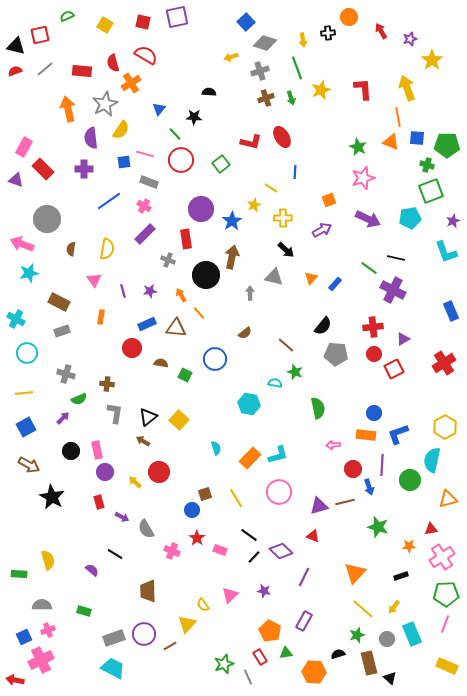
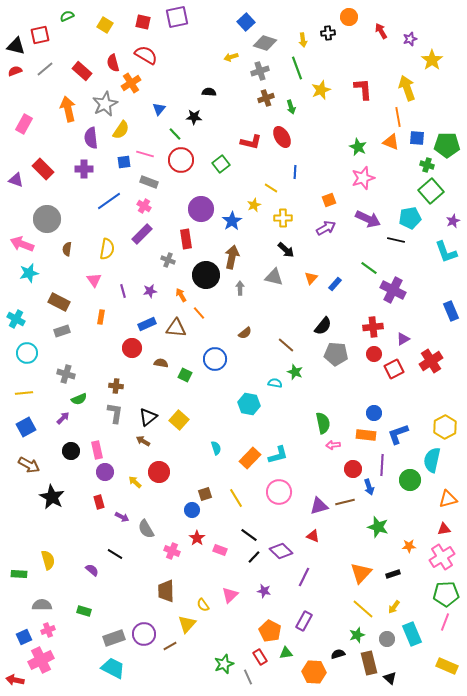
red rectangle at (82, 71): rotated 36 degrees clockwise
green arrow at (291, 98): moved 9 px down
pink rectangle at (24, 147): moved 23 px up
green square at (431, 191): rotated 20 degrees counterclockwise
purple arrow at (322, 230): moved 4 px right, 2 px up
purple rectangle at (145, 234): moved 3 px left
brown semicircle at (71, 249): moved 4 px left
black line at (396, 258): moved 18 px up
gray arrow at (250, 293): moved 10 px left, 5 px up
red cross at (444, 363): moved 13 px left, 2 px up
brown cross at (107, 384): moved 9 px right, 2 px down
green semicircle at (318, 408): moved 5 px right, 15 px down
red triangle at (431, 529): moved 13 px right
orange triangle at (355, 573): moved 6 px right
black rectangle at (401, 576): moved 8 px left, 2 px up
brown trapezoid at (148, 591): moved 18 px right
pink line at (445, 624): moved 2 px up
